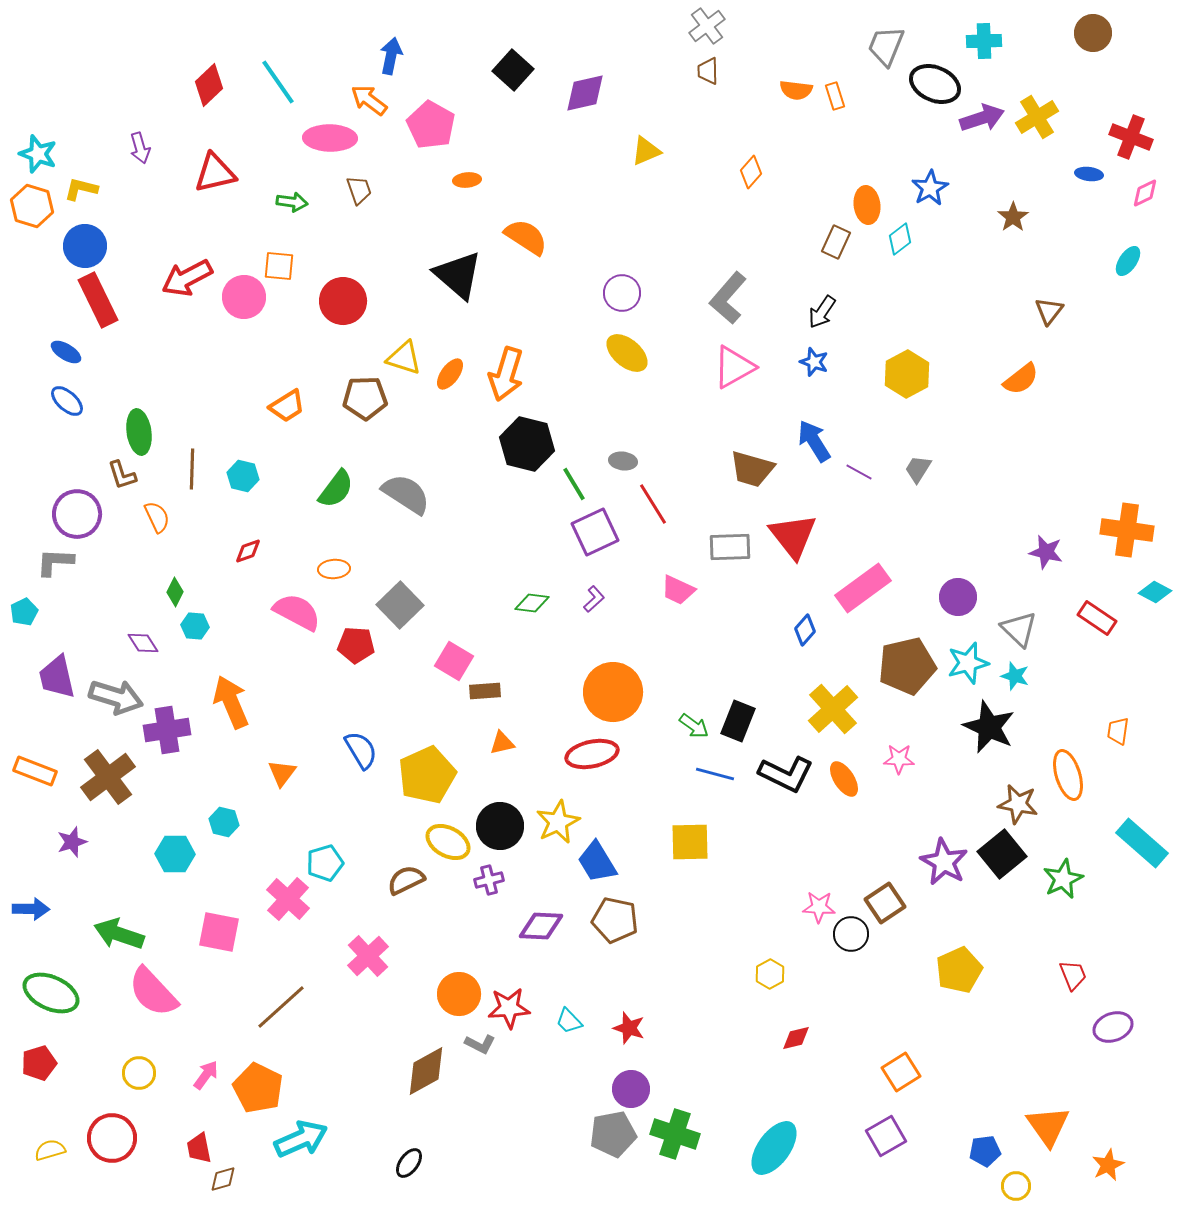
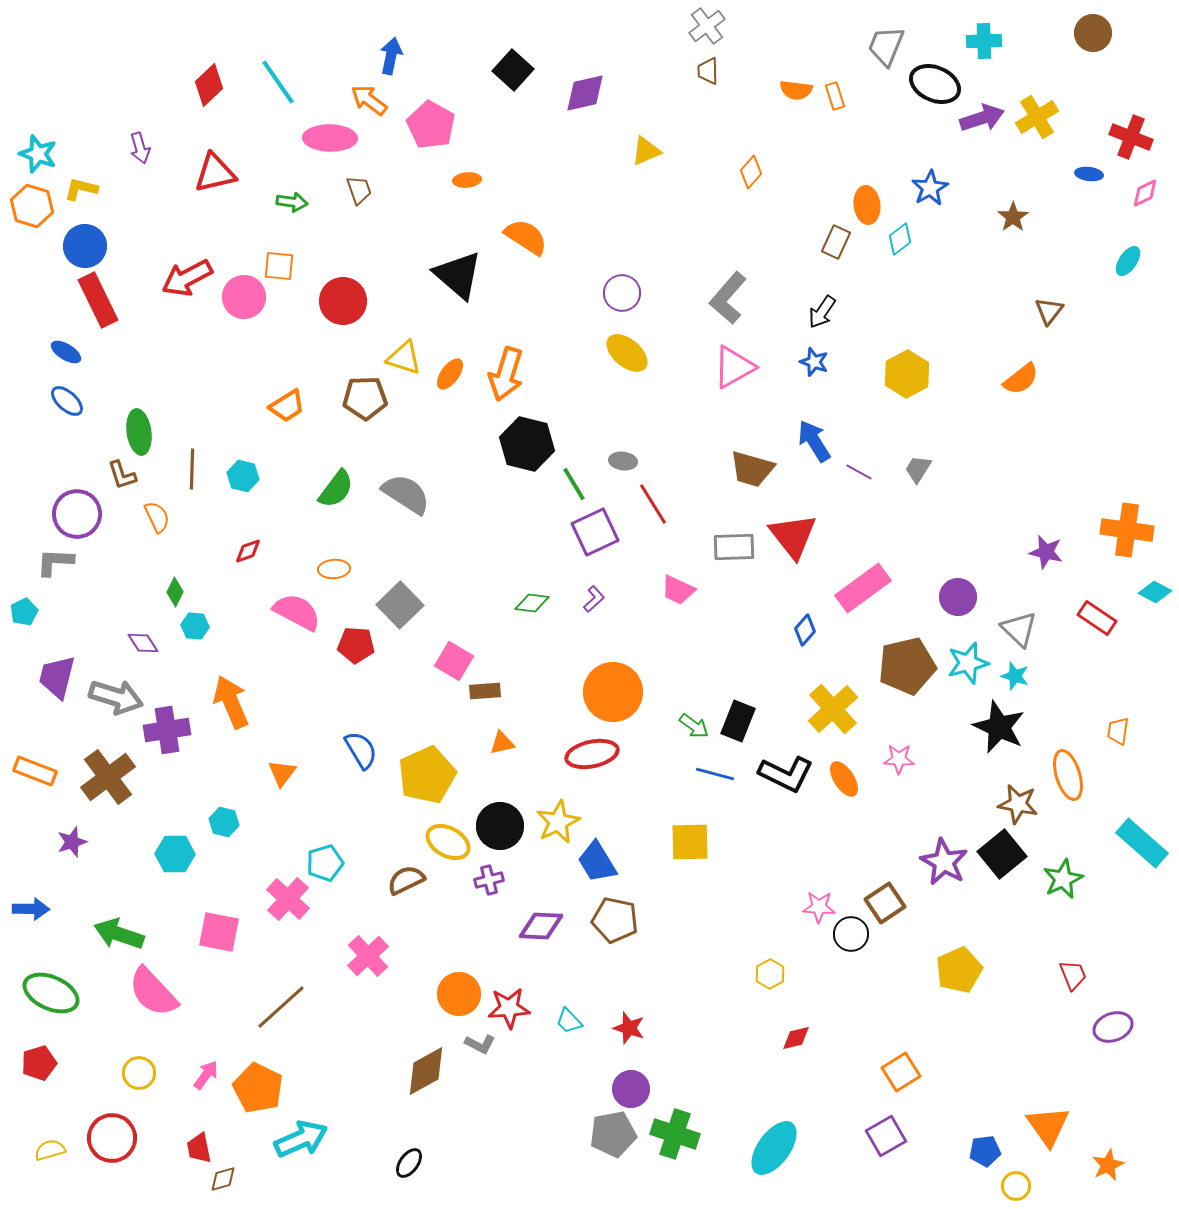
gray rectangle at (730, 547): moved 4 px right
purple trapezoid at (57, 677): rotated 27 degrees clockwise
black star at (989, 727): moved 10 px right
